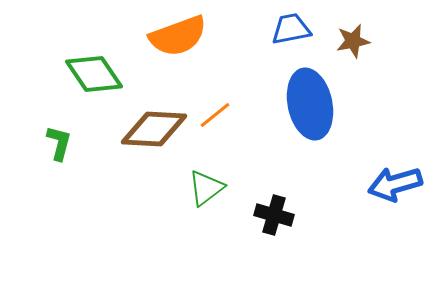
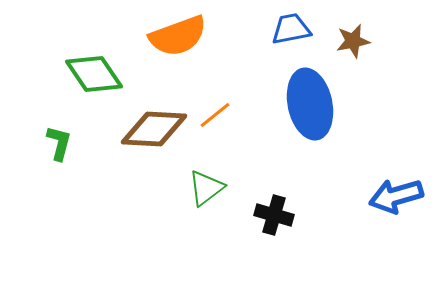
blue arrow: moved 1 px right, 12 px down
